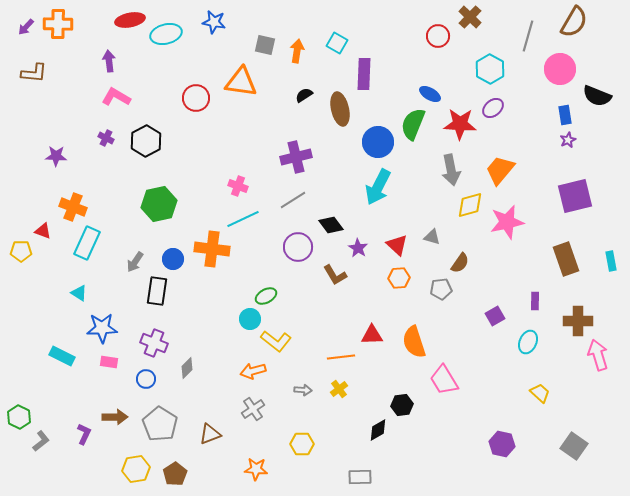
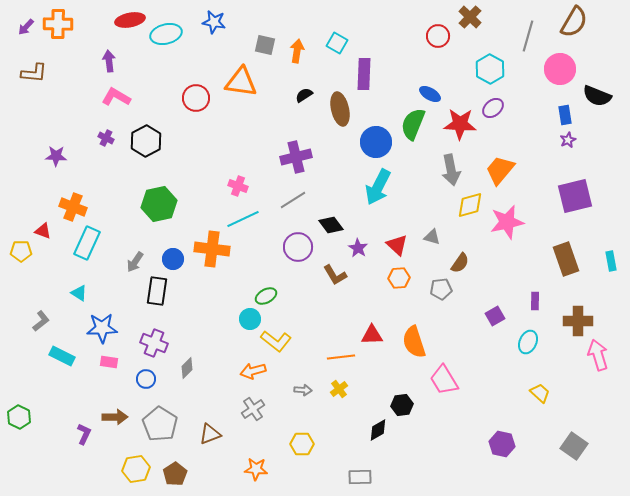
blue circle at (378, 142): moved 2 px left
gray L-shape at (41, 441): moved 120 px up
